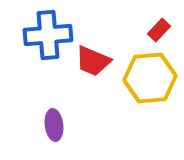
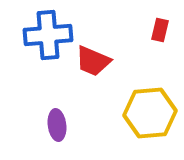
red rectangle: moved 1 px right; rotated 30 degrees counterclockwise
yellow hexagon: moved 35 px down
purple ellipse: moved 3 px right
